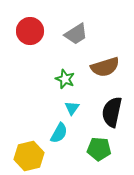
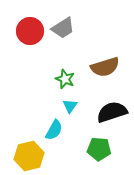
gray trapezoid: moved 13 px left, 6 px up
cyan triangle: moved 2 px left, 2 px up
black semicircle: rotated 60 degrees clockwise
cyan semicircle: moved 5 px left, 3 px up
